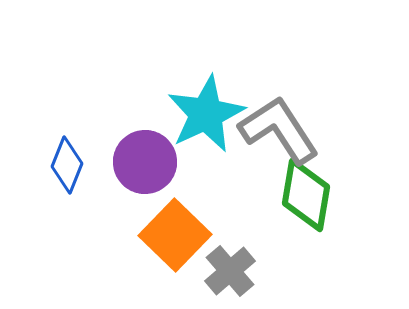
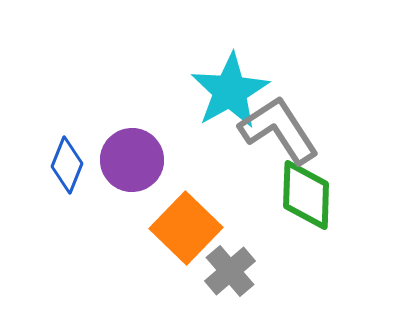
cyan star: moved 24 px right, 23 px up; rotated 4 degrees counterclockwise
purple circle: moved 13 px left, 2 px up
green diamond: rotated 8 degrees counterclockwise
orange square: moved 11 px right, 7 px up
